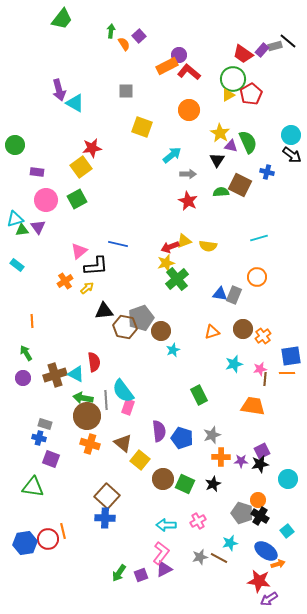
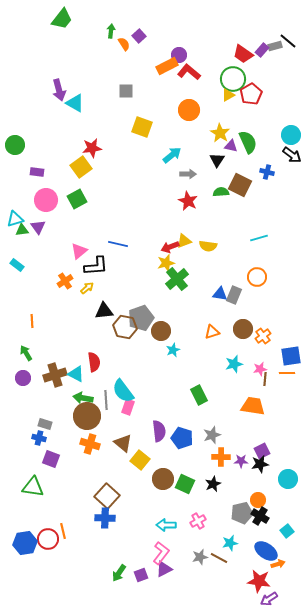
gray pentagon at (242, 513): rotated 30 degrees counterclockwise
